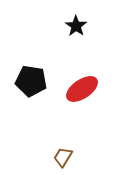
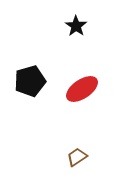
black pentagon: moved 1 px left; rotated 24 degrees counterclockwise
brown trapezoid: moved 14 px right; rotated 25 degrees clockwise
